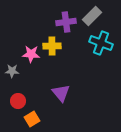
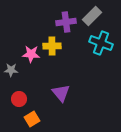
gray star: moved 1 px left, 1 px up
red circle: moved 1 px right, 2 px up
